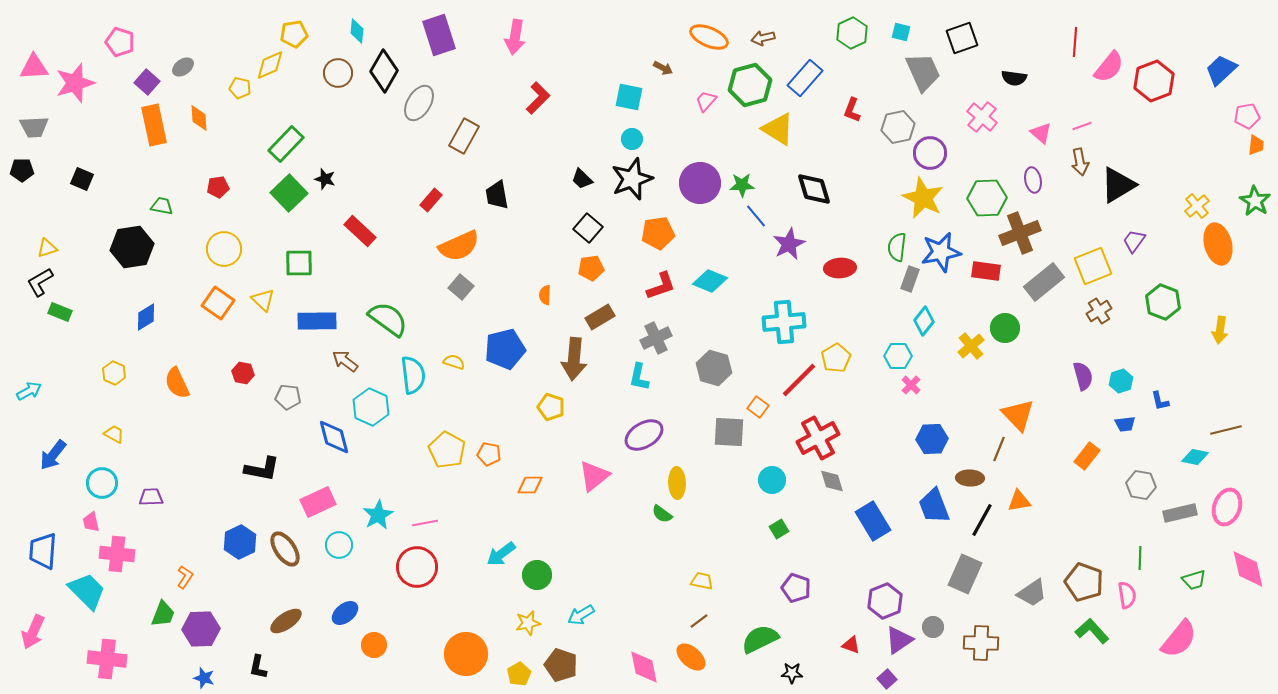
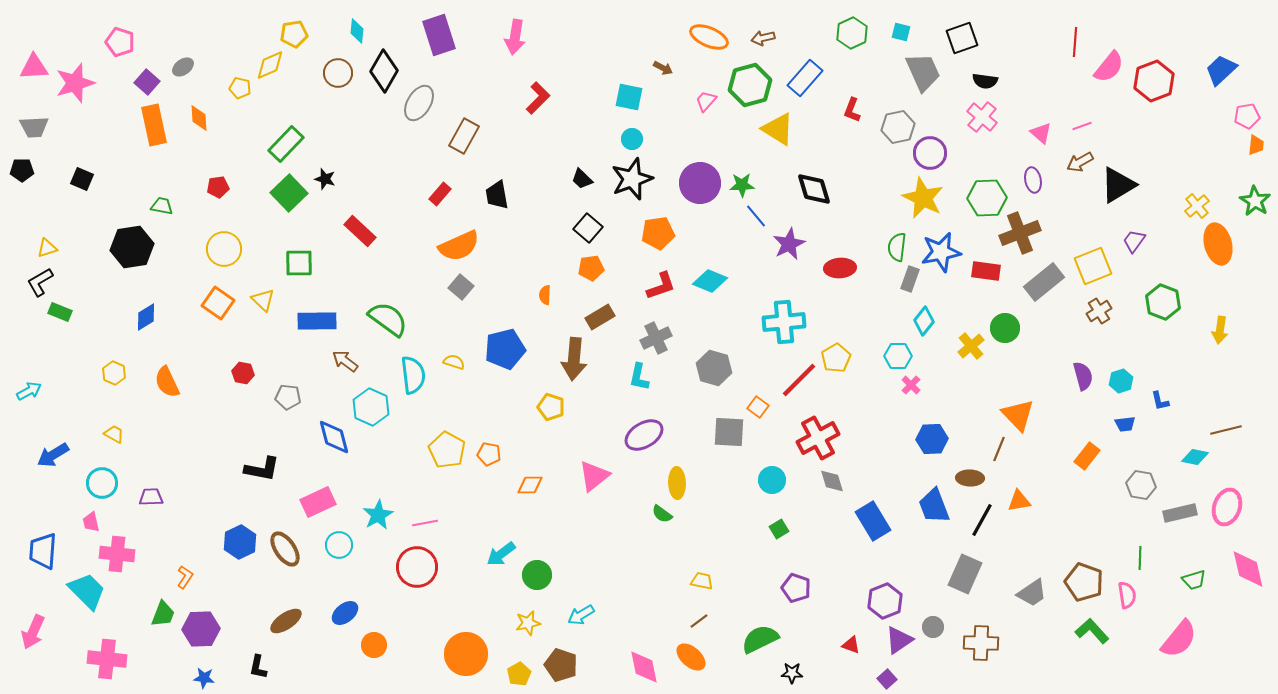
black semicircle at (1014, 78): moved 29 px left, 3 px down
brown arrow at (1080, 162): rotated 72 degrees clockwise
red rectangle at (431, 200): moved 9 px right, 6 px up
orange semicircle at (177, 383): moved 10 px left, 1 px up
blue arrow at (53, 455): rotated 20 degrees clockwise
blue star at (204, 678): rotated 10 degrees counterclockwise
